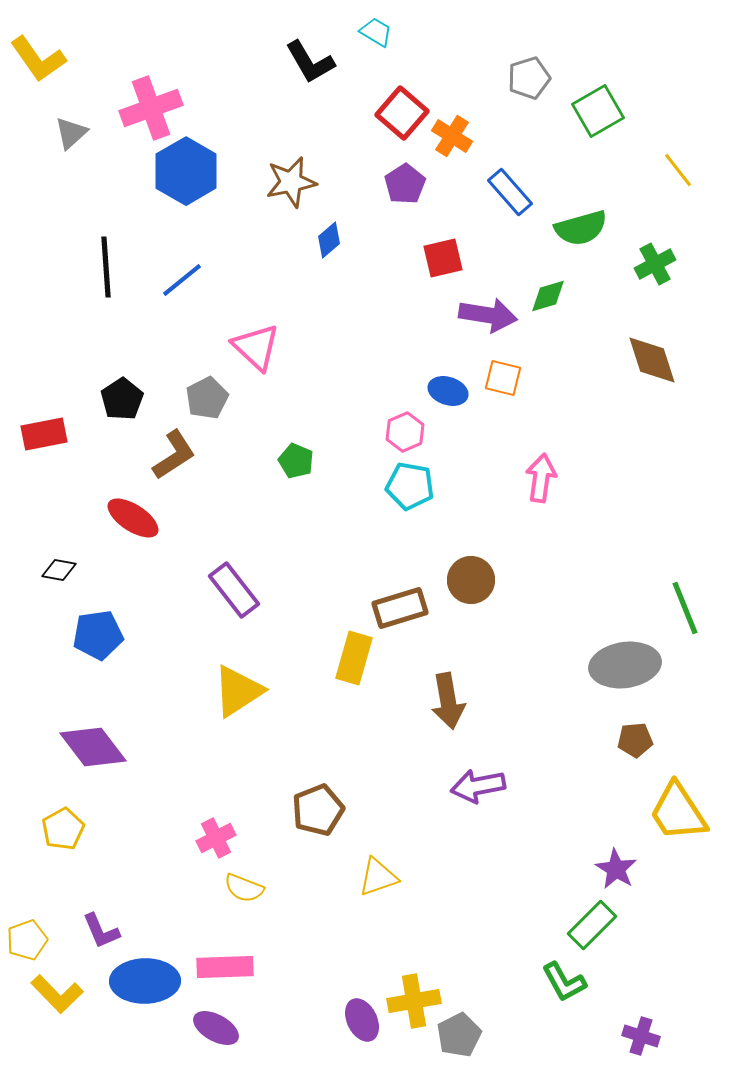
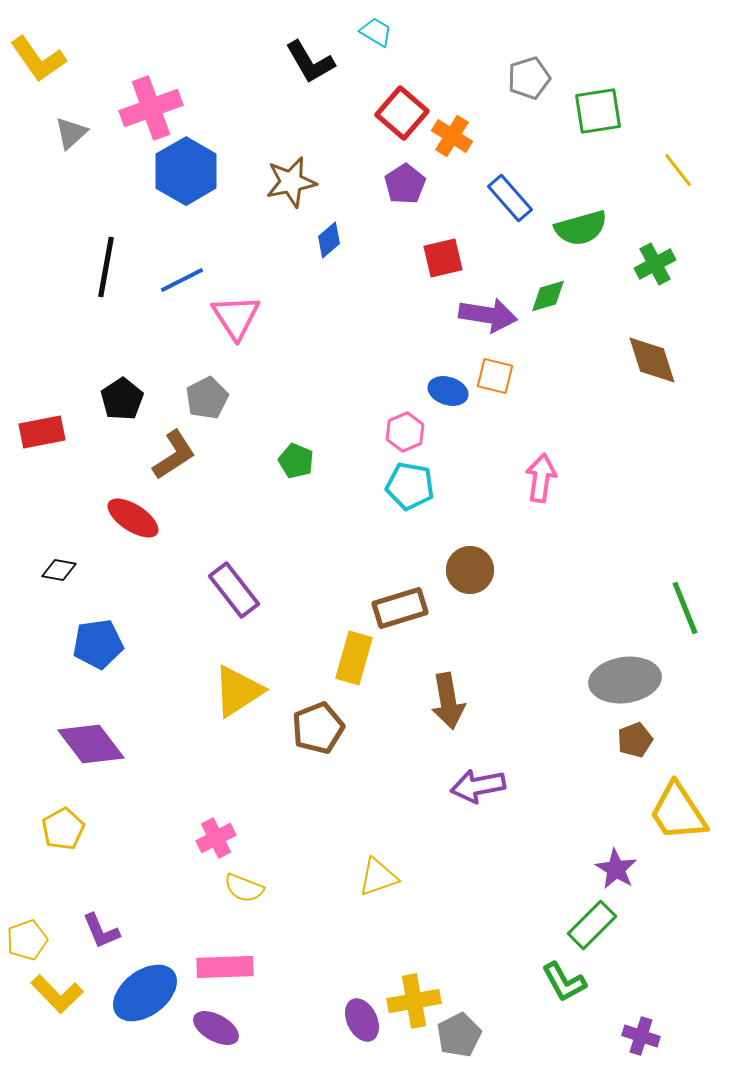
green square at (598, 111): rotated 21 degrees clockwise
blue rectangle at (510, 192): moved 6 px down
black line at (106, 267): rotated 14 degrees clockwise
blue line at (182, 280): rotated 12 degrees clockwise
pink triangle at (256, 347): moved 20 px left, 30 px up; rotated 14 degrees clockwise
orange square at (503, 378): moved 8 px left, 2 px up
red rectangle at (44, 434): moved 2 px left, 2 px up
brown circle at (471, 580): moved 1 px left, 10 px up
blue pentagon at (98, 635): moved 9 px down
gray ellipse at (625, 665): moved 15 px down
brown pentagon at (635, 740): rotated 16 degrees counterclockwise
purple diamond at (93, 747): moved 2 px left, 3 px up
brown pentagon at (318, 810): moved 82 px up
blue ellipse at (145, 981): moved 12 px down; rotated 36 degrees counterclockwise
